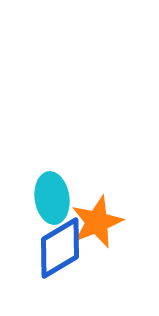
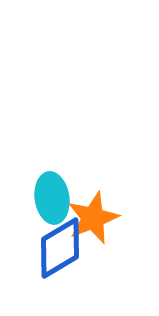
orange star: moved 4 px left, 4 px up
